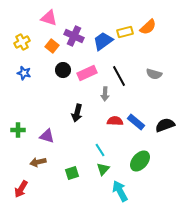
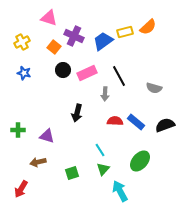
orange square: moved 2 px right, 1 px down
gray semicircle: moved 14 px down
